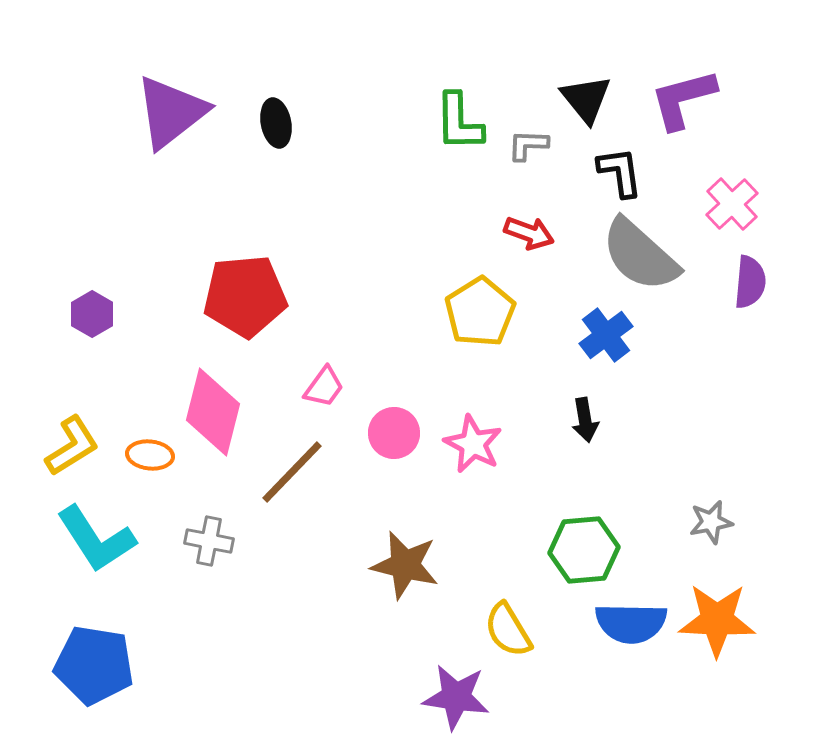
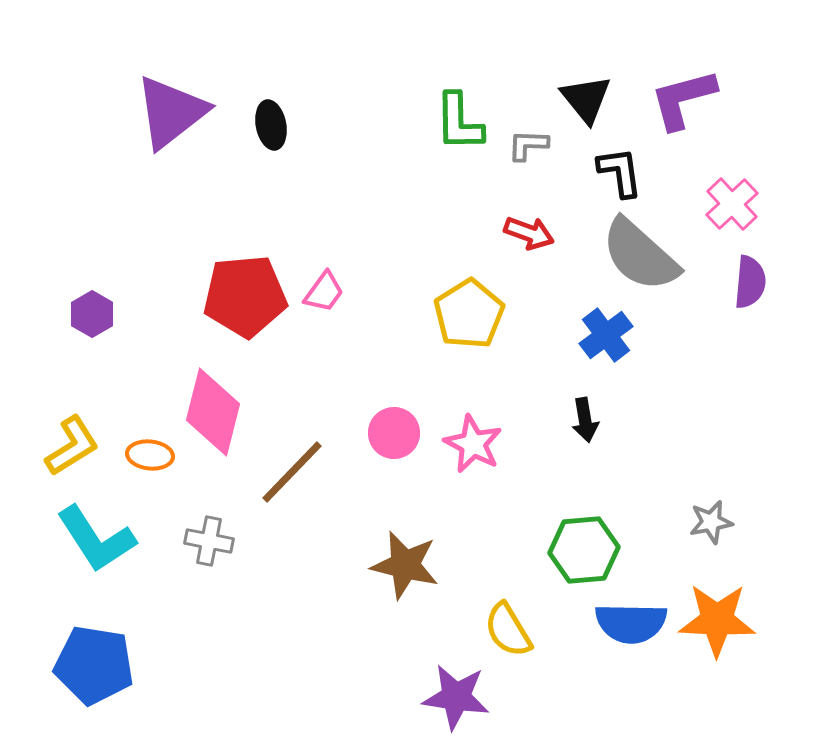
black ellipse: moved 5 px left, 2 px down
yellow pentagon: moved 11 px left, 2 px down
pink trapezoid: moved 95 px up
